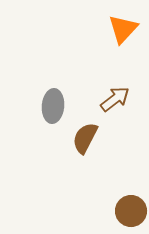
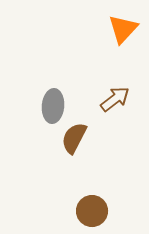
brown semicircle: moved 11 px left
brown circle: moved 39 px left
